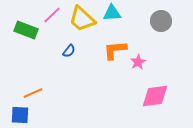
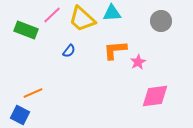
blue square: rotated 24 degrees clockwise
